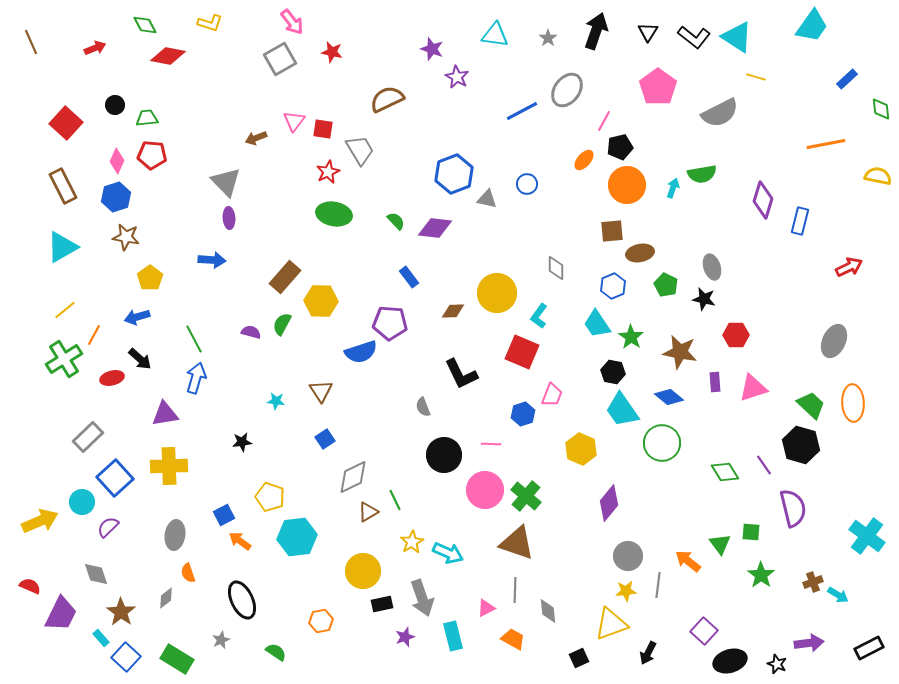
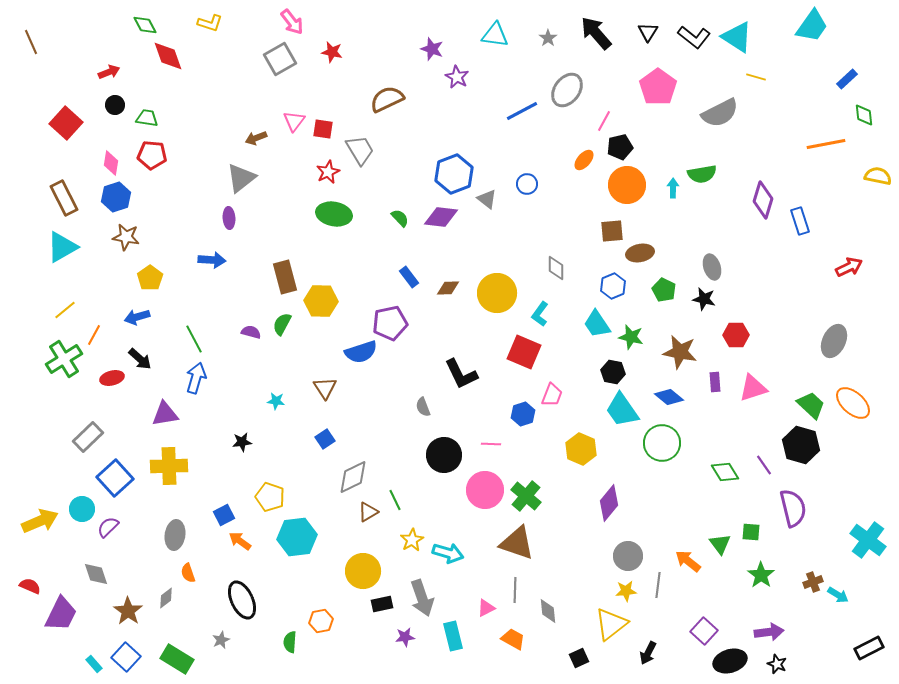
black arrow at (596, 31): moved 2 px down; rotated 60 degrees counterclockwise
red arrow at (95, 48): moved 14 px right, 24 px down
red diamond at (168, 56): rotated 60 degrees clockwise
green diamond at (881, 109): moved 17 px left, 6 px down
green trapezoid at (147, 118): rotated 15 degrees clockwise
pink diamond at (117, 161): moved 6 px left, 2 px down; rotated 15 degrees counterclockwise
gray triangle at (226, 182): moved 15 px right, 4 px up; rotated 36 degrees clockwise
brown rectangle at (63, 186): moved 1 px right, 12 px down
cyan arrow at (673, 188): rotated 18 degrees counterclockwise
gray triangle at (487, 199): rotated 25 degrees clockwise
green semicircle at (396, 221): moved 4 px right, 3 px up
blue rectangle at (800, 221): rotated 32 degrees counterclockwise
purple diamond at (435, 228): moved 6 px right, 11 px up
brown rectangle at (285, 277): rotated 56 degrees counterclockwise
green pentagon at (666, 285): moved 2 px left, 5 px down
brown diamond at (453, 311): moved 5 px left, 23 px up
cyan L-shape at (539, 316): moved 1 px right, 2 px up
purple pentagon at (390, 323): rotated 16 degrees counterclockwise
green star at (631, 337): rotated 20 degrees counterclockwise
red square at (522, 352): moved 2 px right
brown triangle at (321, 391): moved 4 px right, 3 px up
orange ellipse at (853, 403): rotated 45 degrees counterclockwise
cyan circle at (82, 502): moved 7 px down
cyan cross at (867, 536): moved 1 px right, 4 px down
yellow star at (412, 542): moved 2 px up
cyan arrow at (448, 553): rotated 8 degrees counterclockwise
brown star at (121, 612): moved 7 px right, 1 px up
yellow triangle at (611, 624): rotated 18 degrees counterclockwise
purple star at (405, 637): rotated 12 degrees clockwise
cyan rectangle at (101, 638): moved 7 px left, 26 px down
purple arrow at (809, 643): moved 40 px left, 11 px up
green semicircle at (276, 652): moved 14 px right, 10 px up; rotated 120 degrees counterclockwise
